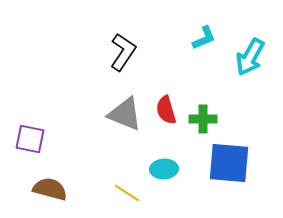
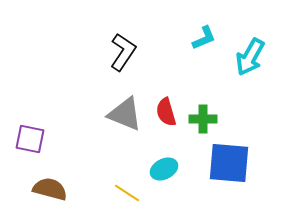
red semicircle: moved 2 px down
cyan ellipse: rotated 24 degrees counterclockwise
